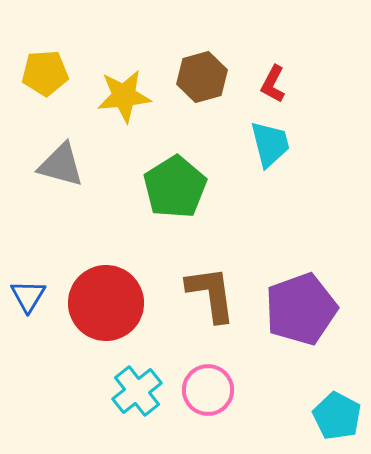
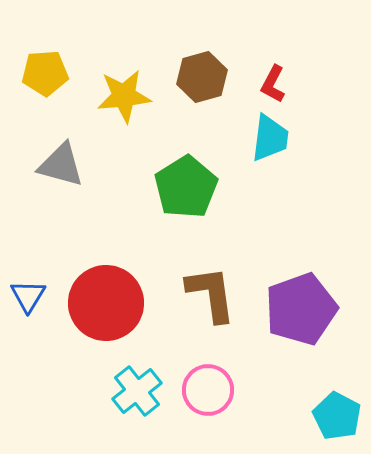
cyan trapezoid: moved 6 px up; rotated 21 degrees clockwise
green pentagon: moved 11 px right
